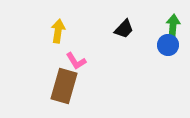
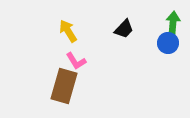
green arrow: moved 3 px up
yellow arrow: moved 10 px right; rotated 40 degrees counterclockwise
blue circle: moved 2 px up
